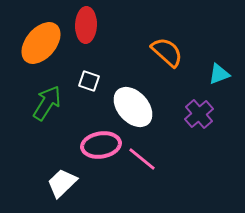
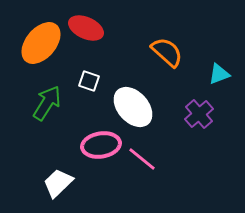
red ellipse: moved 3 px down; rotated 68 degrees counterclockwise
white trapezoid: moved 4 px left
